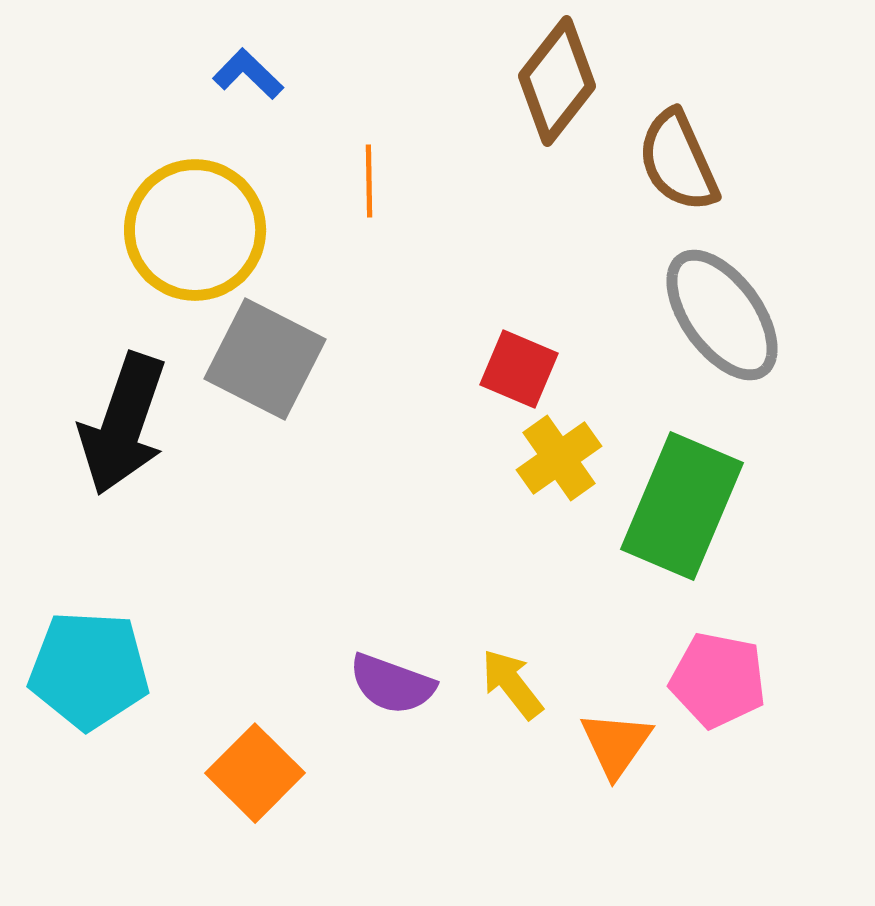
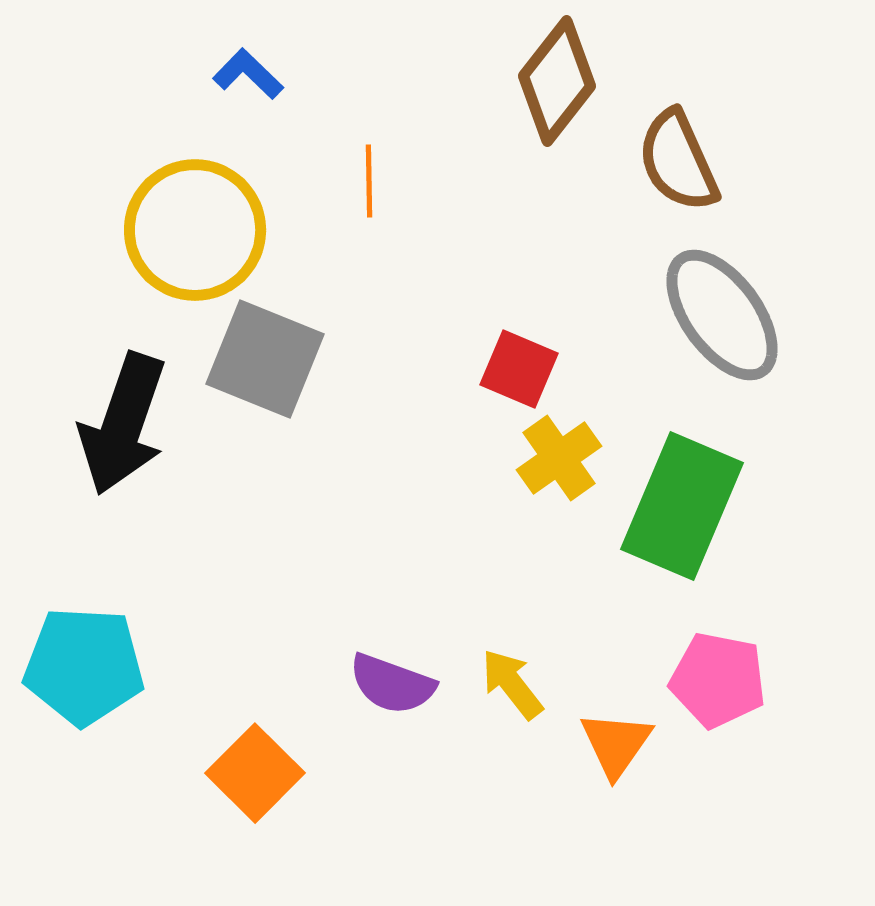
gray square: rotated 5 degrees counterclockwise
cyan pentagon: moved 5 px left, 4 px up
